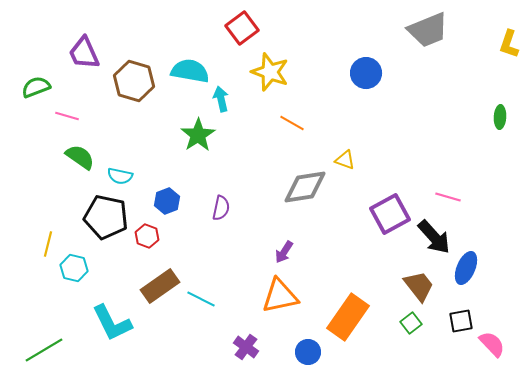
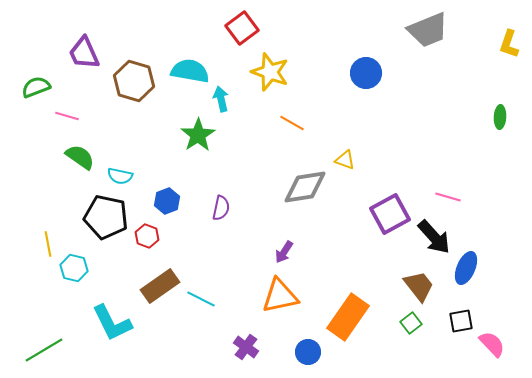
yellow line at (48, 244): rotated 25 degrees counterclockwise
